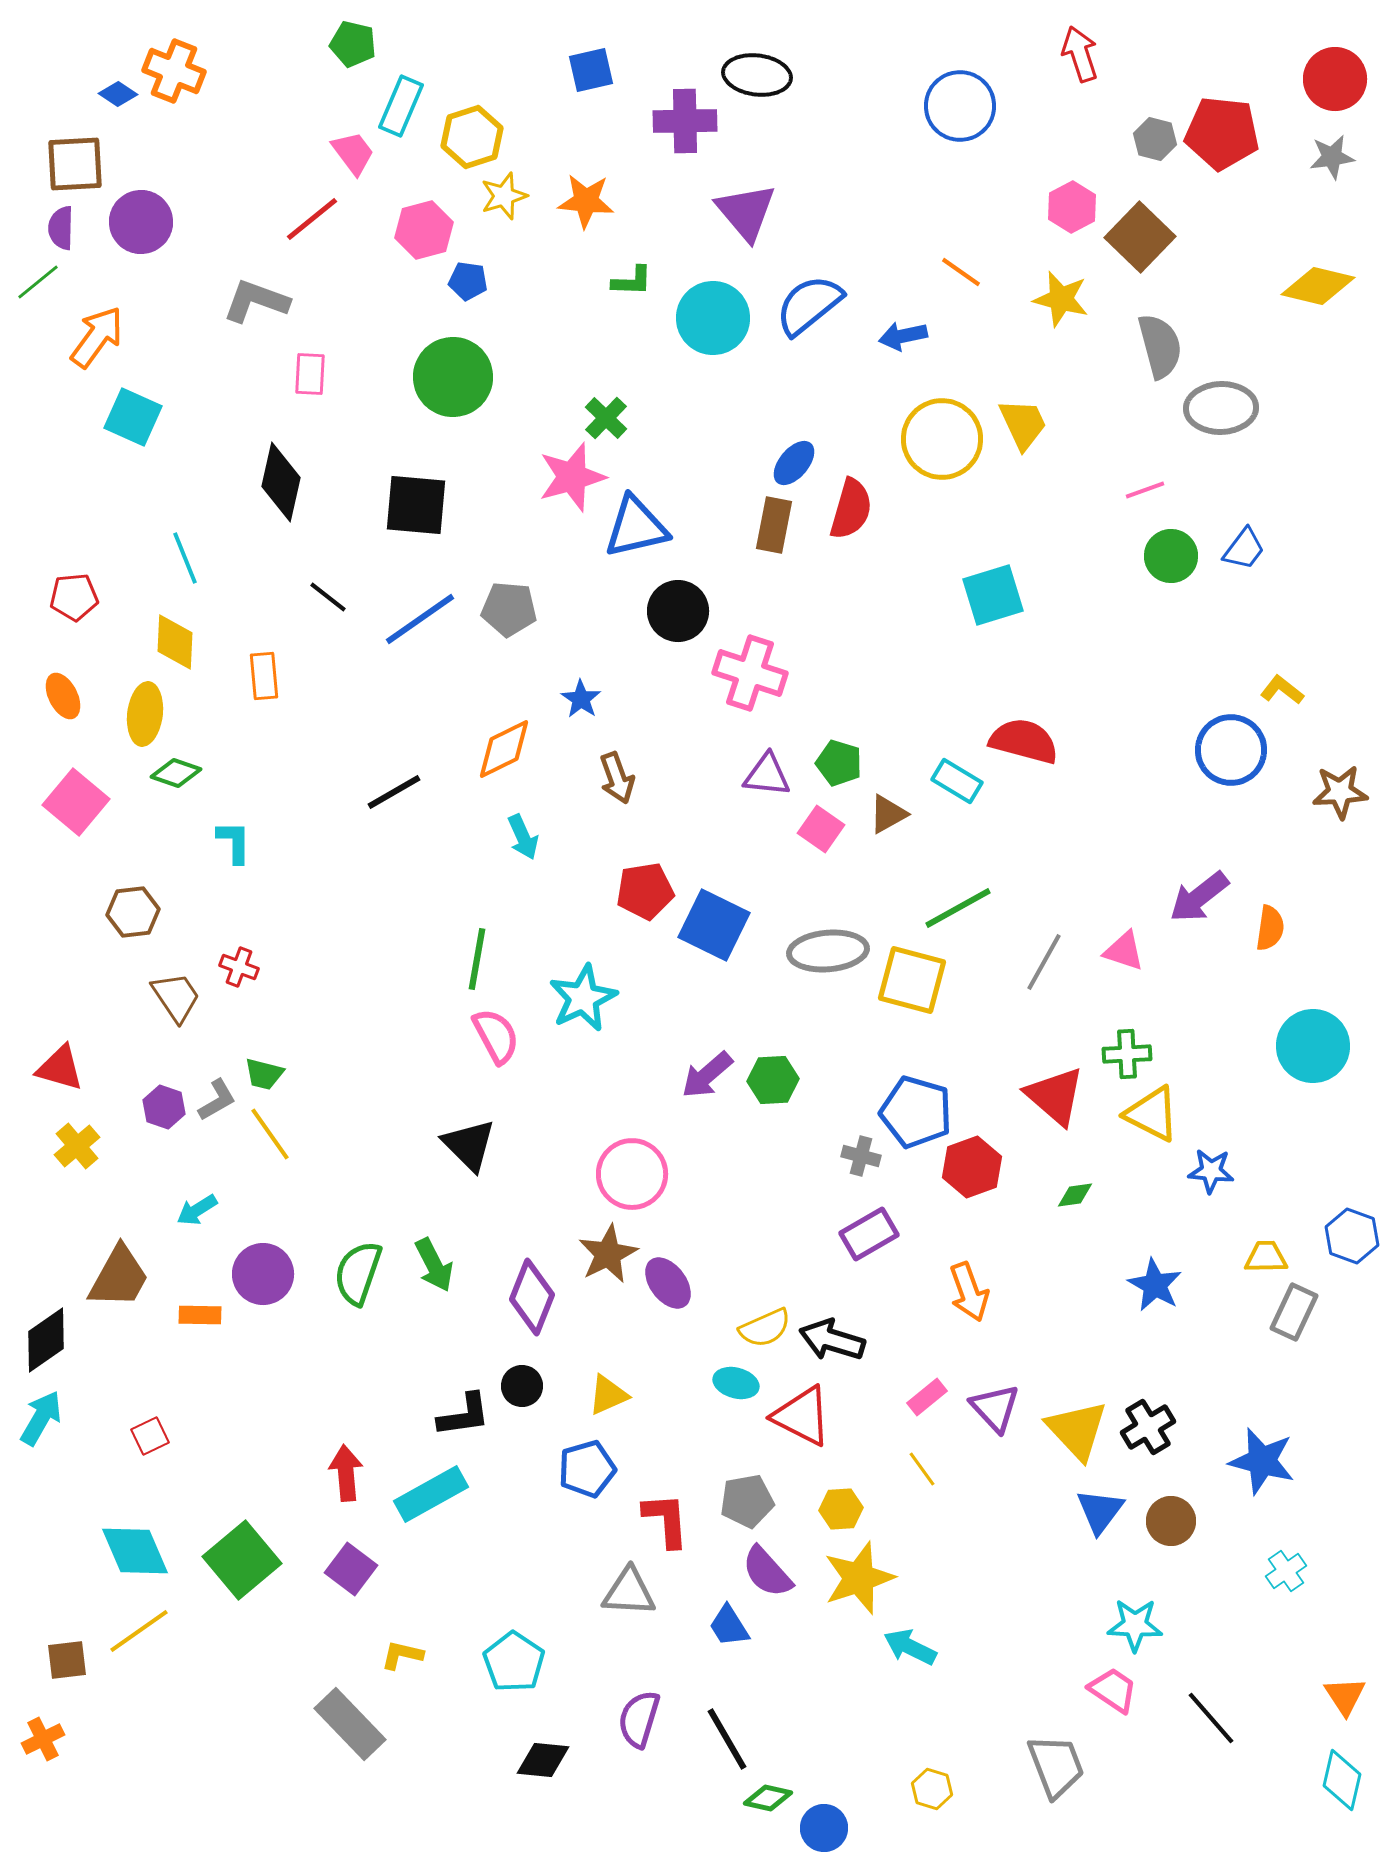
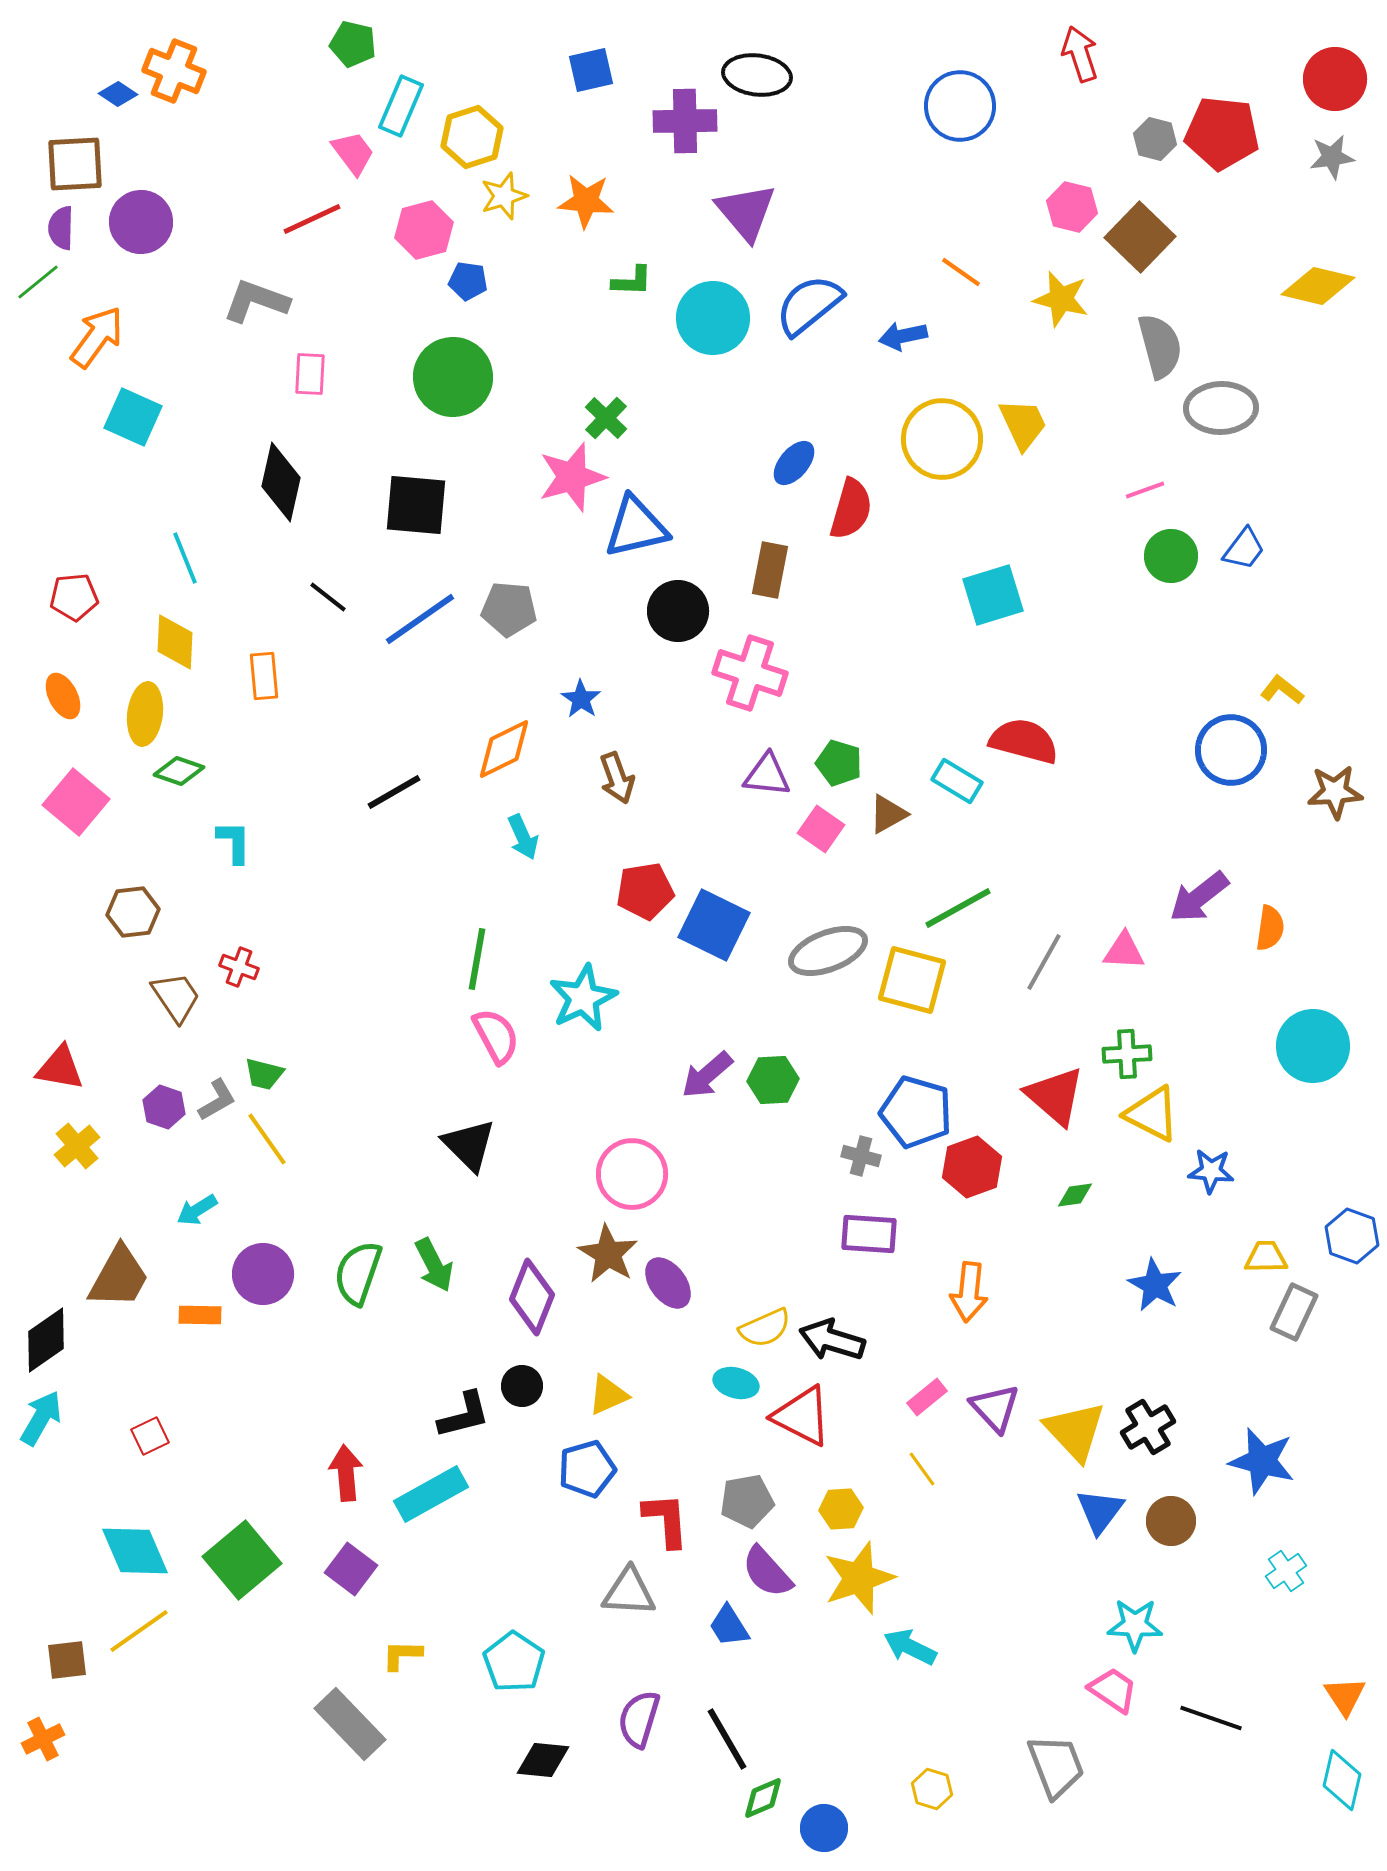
pink hexagon at (1072, 207): rotated 18 degrees counterclockwise
red line at (312, 219): rotated 14 degrees clockwise
brown rectangle at (774, 525): moved 4 px left, 45 px down
green diamond at (176, 773): moved 3 px right, 2 px up
brown star at (1340, 792): moved 5 px left
gray ellipse at (828, 951): rotated 16 degrees counterclockwise
pink triangle at (1124, 951): rotated 15 degrees counterclockwise
red triangle at (60, 1068): rotated 6 degrees counterclockwise
yellow line at (270, 1134): moved 3 px left, 5 px down
purple rectangle at (869, 1234): rotated 34 degrees clockwise
brown star at (608, 1254): rotated 14 degrees counterclockwise
orange arrow at (969, 1292): rotated 26 degrees clockwise
black L-shape at (464, 1415): rotated 6 degrees counterclockwise
yellow triangle at (1077, 1430): moved 2 px left, 1 px down
yellow L-shape at (402, 1655): rotated 12 degrees counterclockwise
black line at (1211, 1718): rotated 30 degrees counterclockwise
green diamond at (768, 1798): moved 5 px left; rotated 36 degrees counterclockwise
